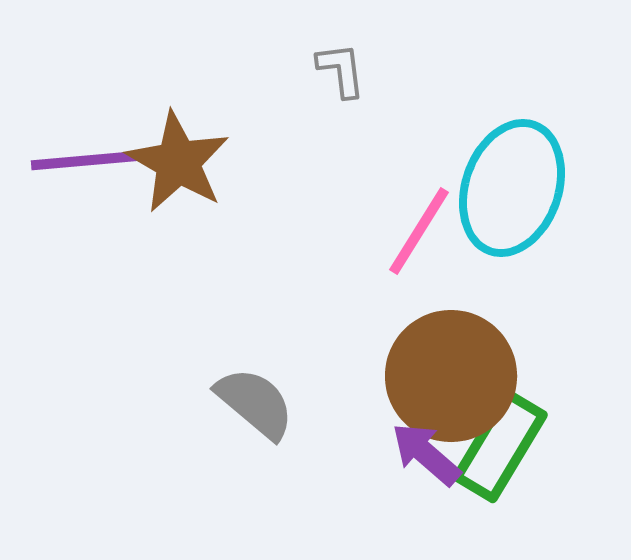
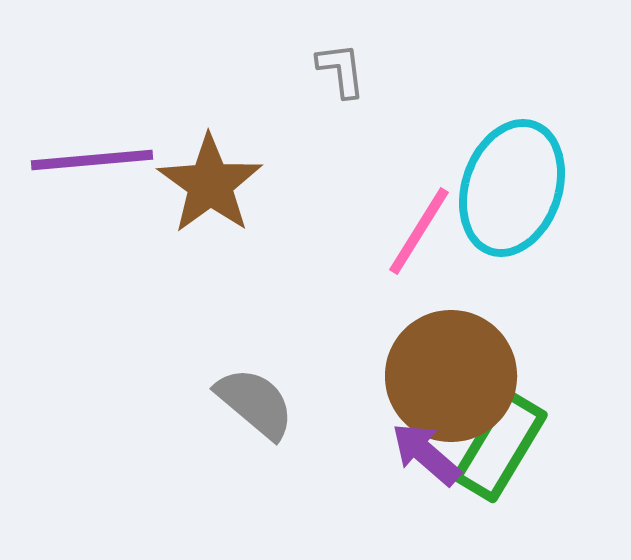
brown star: moved 32 px right, 22 px down; rotated 6 degrees clockwise
